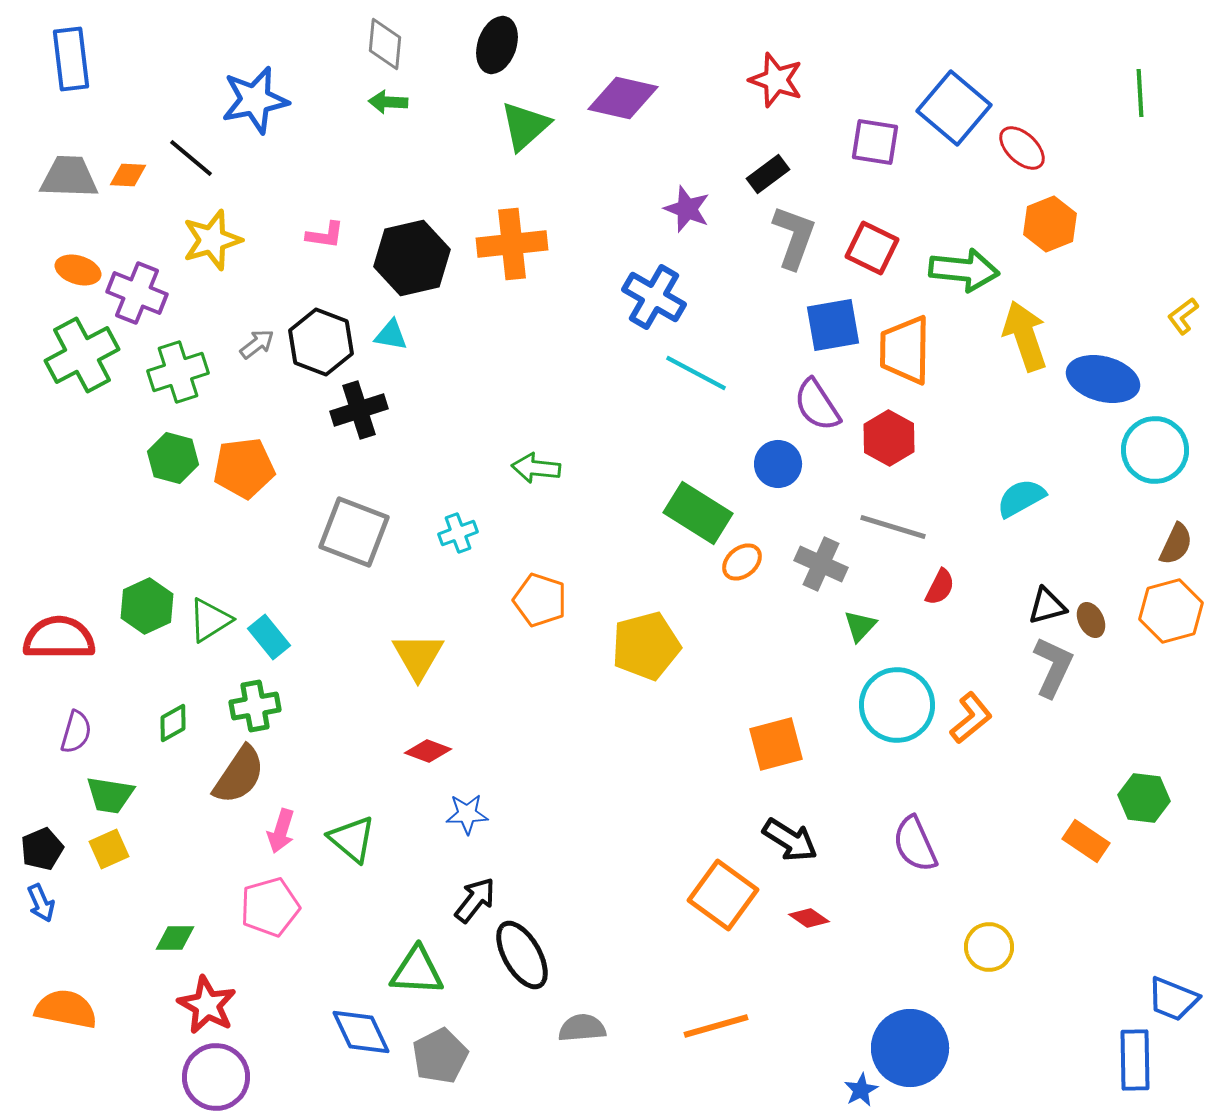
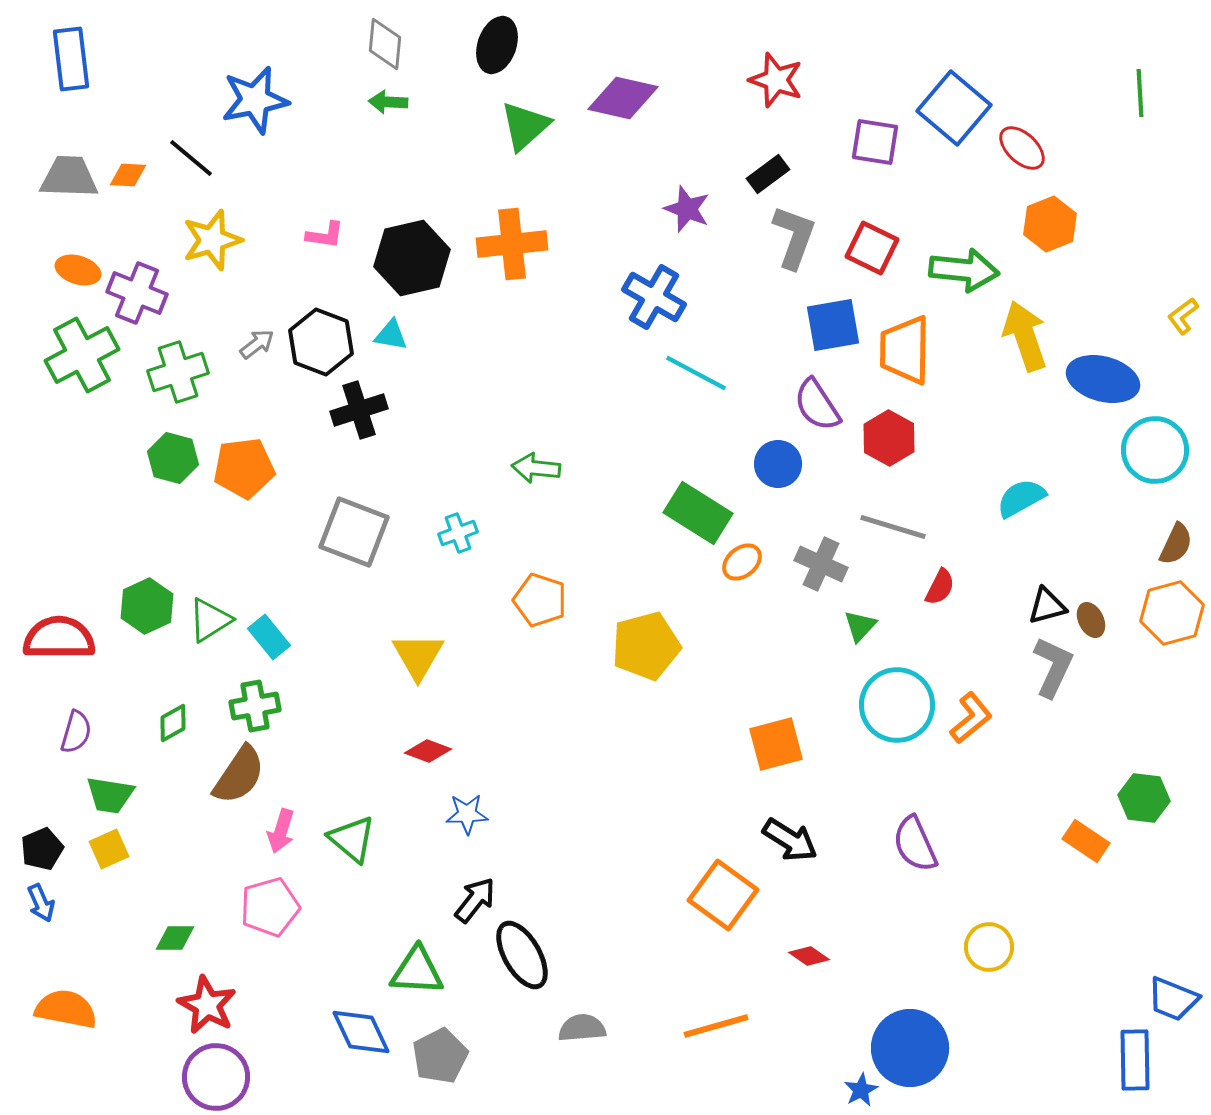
orange hexagon at (1171, 611): moved 1 px right, 2 px down
red diamond at (809, 918): moved 38 px down
